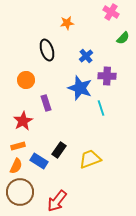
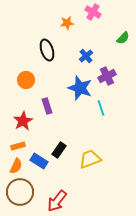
pink cross: moved 18 px left
purple cross: rotated 30 degrees counterclockwise
purple rectangle: moved 1 px right, 3 px down
